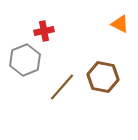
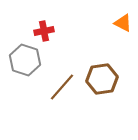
orange triangle: moved 3 px right, 1 px up
gray hexagon: rotated 20 degrees counterclockwise
brown hexagon: moved 1 px left, 2 px down; rotated 20 degrees counterclockwise
